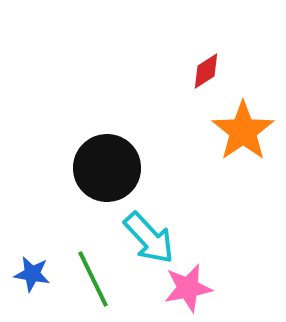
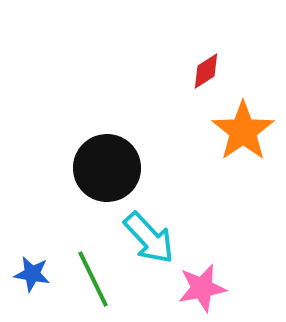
pink star: moved 14 px right
